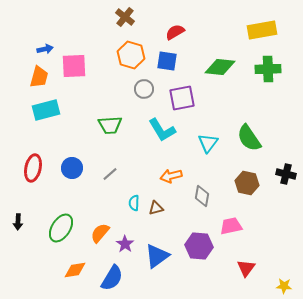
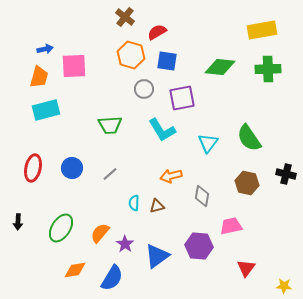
red semicircle: moved 18 px left
brown triangle: moved 1 px right, 2 px up
